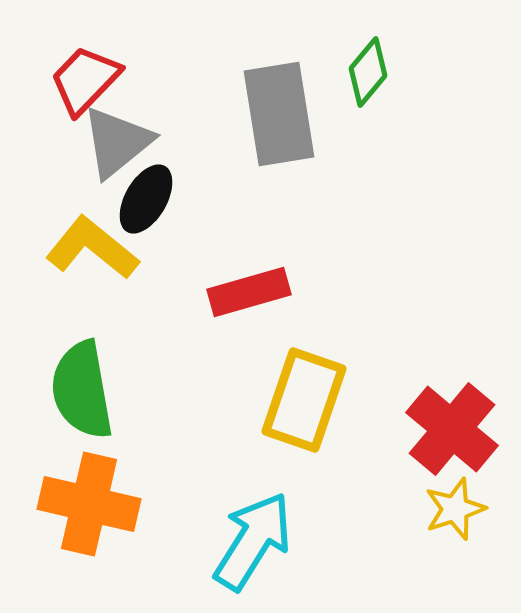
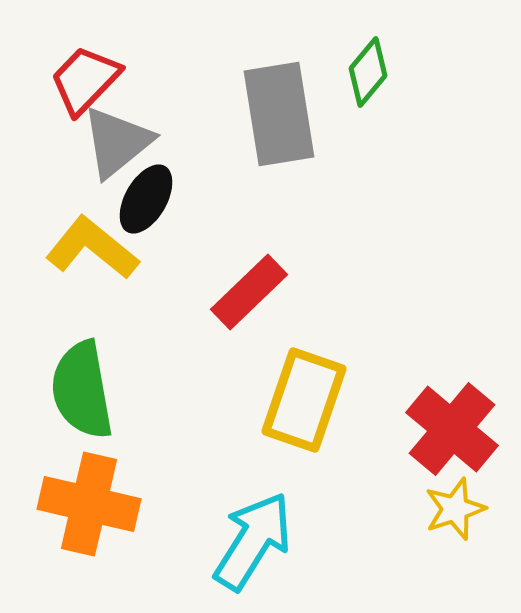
red rectangle: rotated 28 degrees counterclockwise
